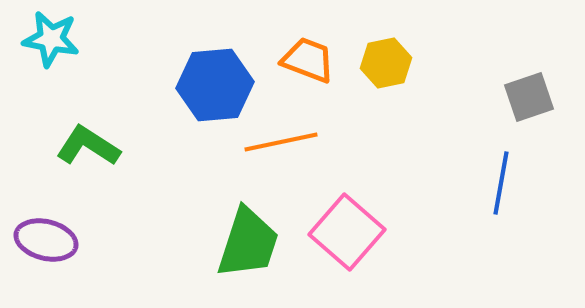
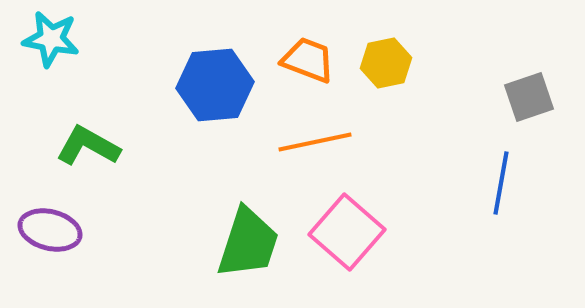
orange line: moved 34 px right
green L-shape: rotated 4 degrees counterclockwise
purple ellipse: moved 4 px right, 10 px up
